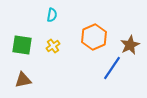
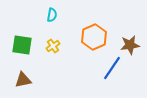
brown star: rotated 18 degrees clockwise
